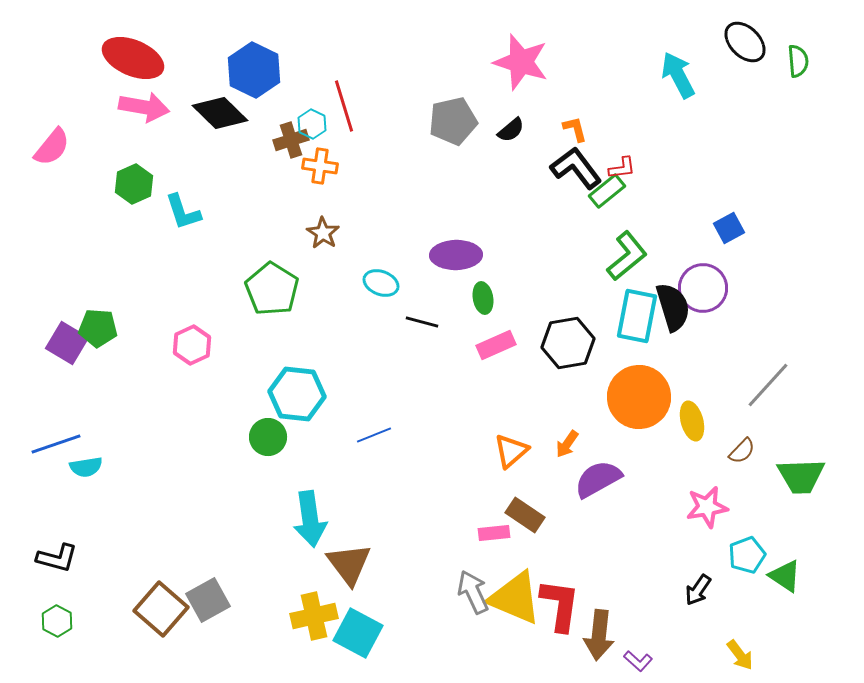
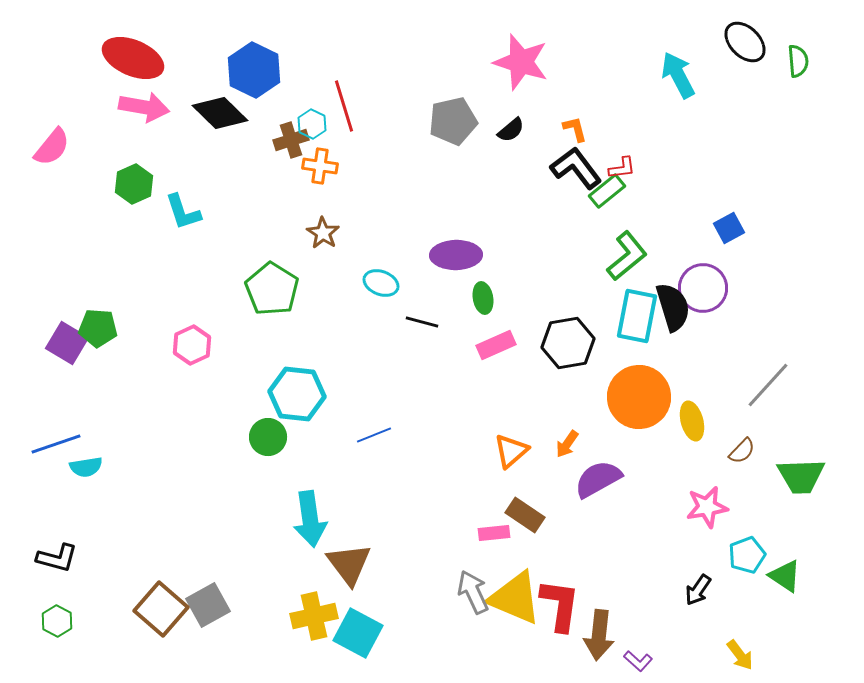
gray square at (208, 600): moved 5 px down
